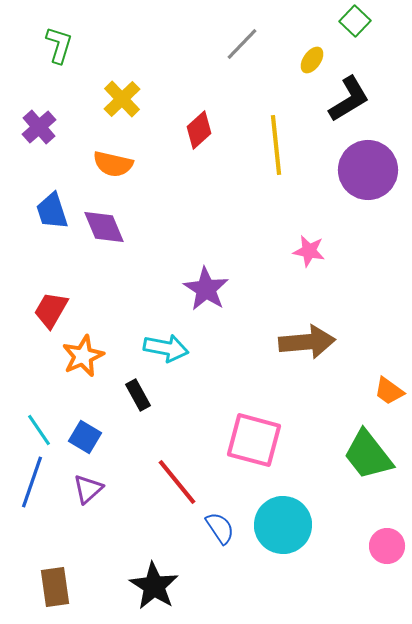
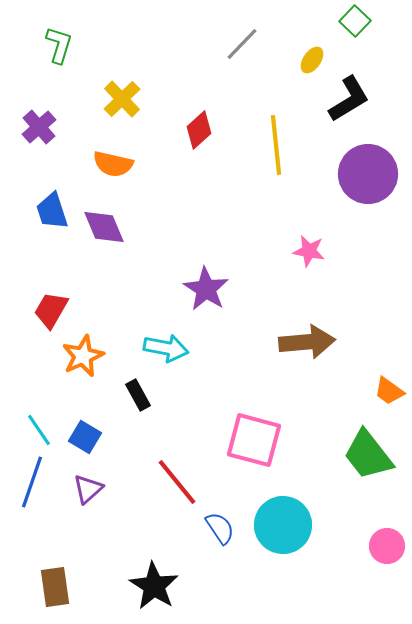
purple circle: moved 4 px down
